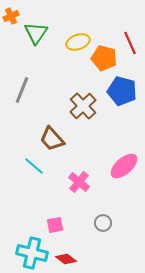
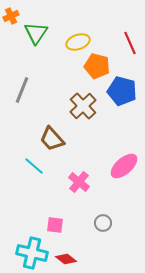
orange pentagon: moved 7 px left, 8 px down
pink square: rotated 18 degrees clockwise
